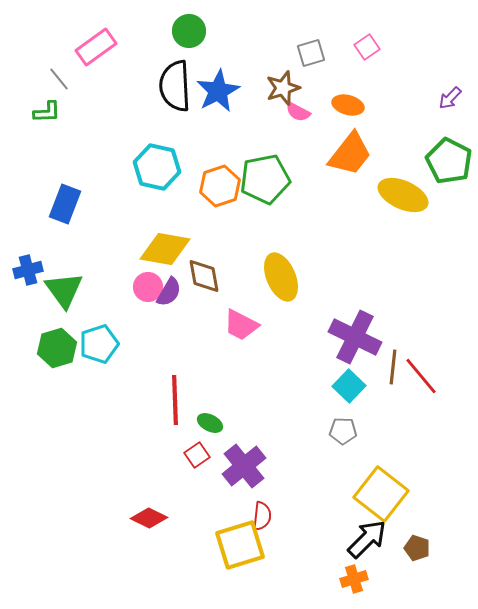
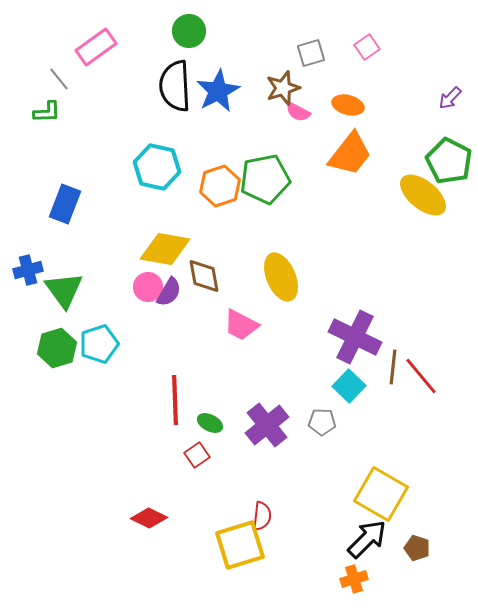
yellow ellipse at (403, 195): moved 20 px right; rotated 15 degrees clockwise
gray pentagon at (343, 431): moved 21 px left, 9 px up
purple cross at (244, 466): moved 23 px right, 41 px up
yellow square at (381, 494): rotated 8 degrees counterclockwise
